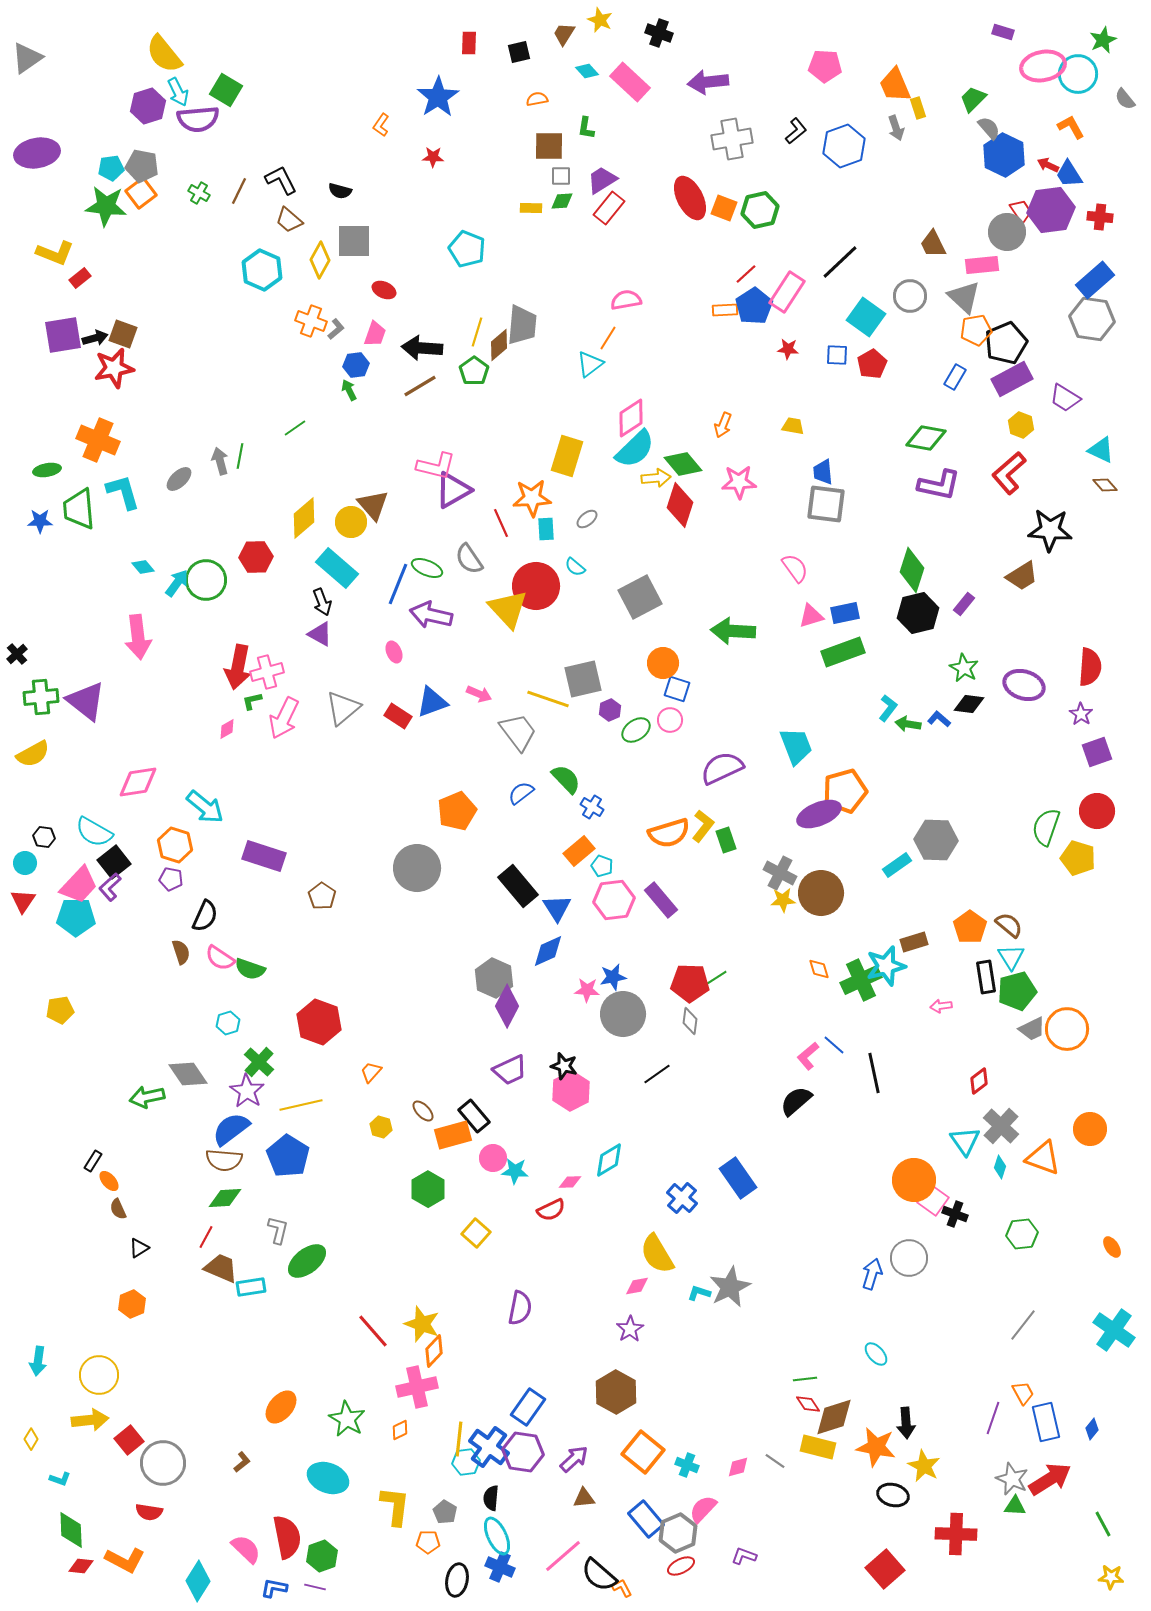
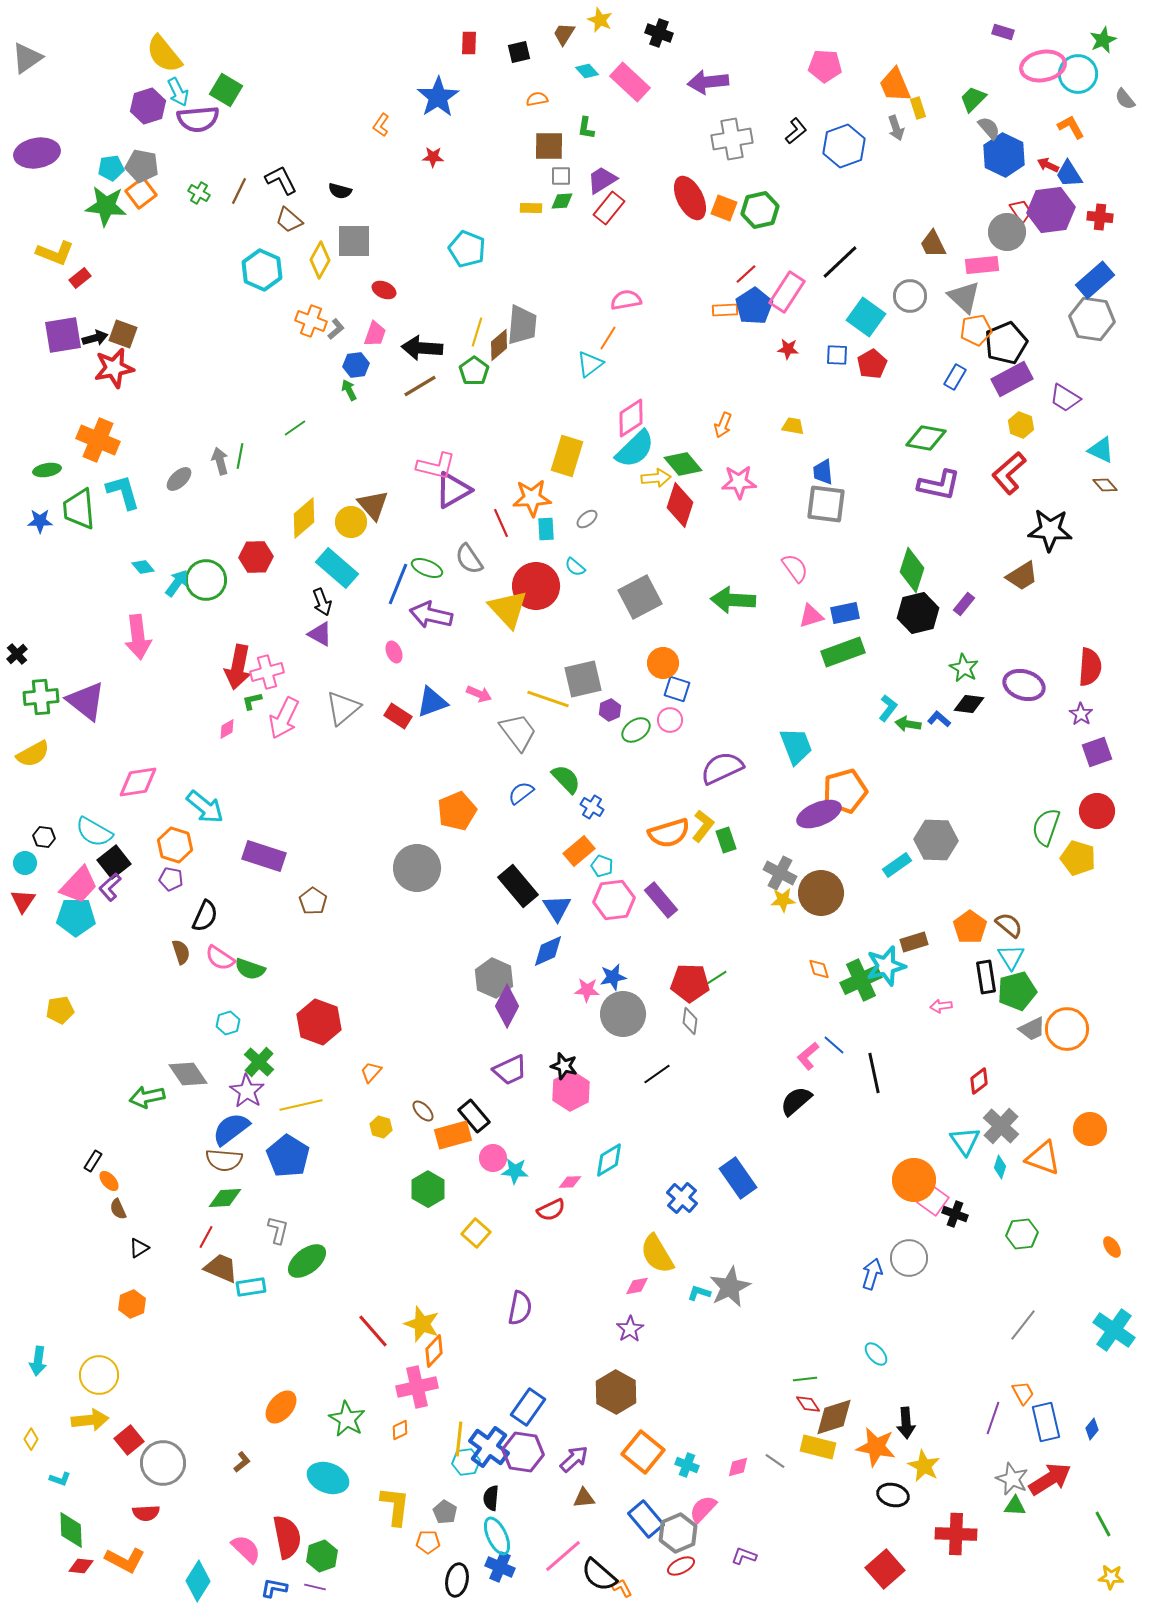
green arrow at (733, 631): moved 31 px up
brown pentagon at (322, 896): moved 9 px left, 5 px down
red semicircle at (149, 1512): moved 3 px left, 1 px down; rotated 12 degrees counterclockwise
